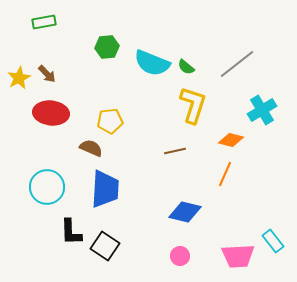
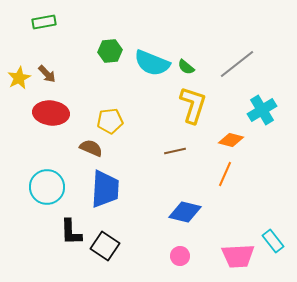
green hexagon: moved 3 px right, 4 px down
